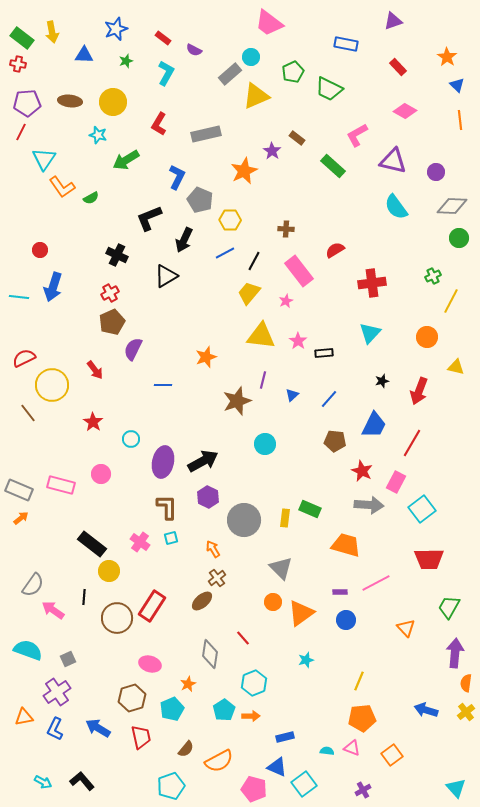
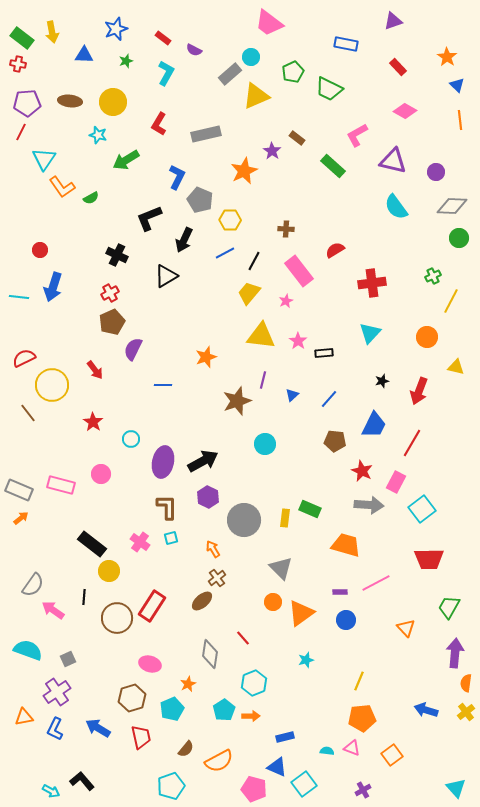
cyan arrow at (43, 782): moved 8 px right, 9 px down
